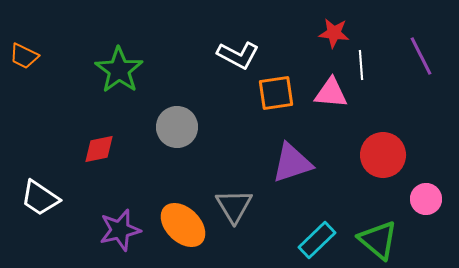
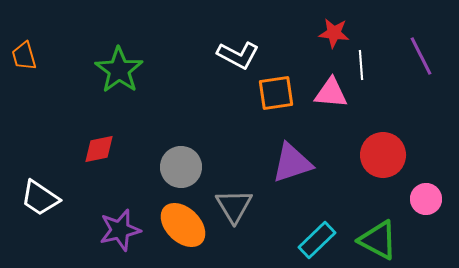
orange trapezoid: rotated 48 degrees clockwise
gray circle: moved 4 px right, 40 px down
green triangle: rotated 12 degrees counterclockwise
